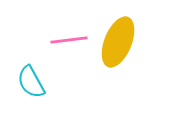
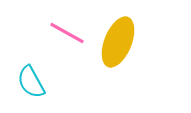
pink line: moved 2 px left, 7 px up; rotated 36 degrees clockwise
